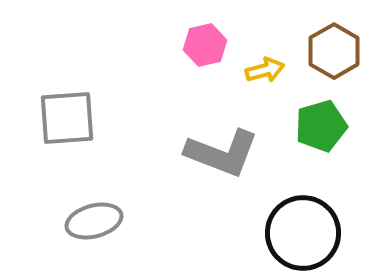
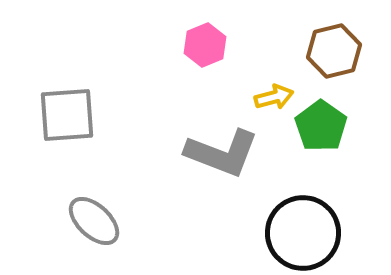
pink hexagon: rotated 9 degrees counterclockwise
brown hexagon: rotated 16 degrees clockwise
yellow arrow: moved 9 px right, 27 px down
gray square: moved 3 px up
green pentagon: rotated 21 degrees counterclockwise
gray ellipse: rotated 58 degrees clockwise
